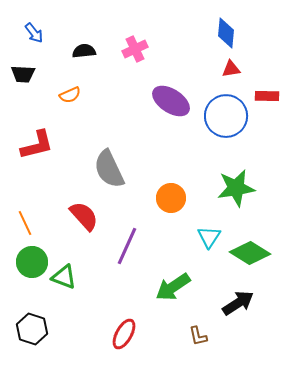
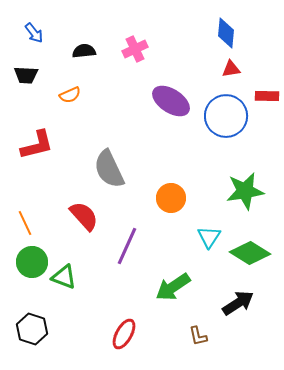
black trapezoid: moved 3 px right, 1 px down
green star: moved 9 px right, 3 px down
